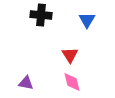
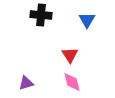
purple triangle: rotated 28 degrees counterclockwise
